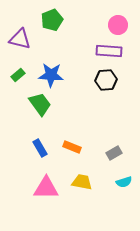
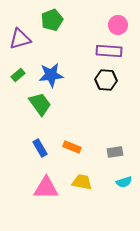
purple triangle: rotated 30 degrees counterclockwise
blue star: rotated 10 degrees counterclockwise
black hexagon: rotated 10 degrees clockwise
gray rectangle: moved 1 px right, 1 px up; rotated 21 degrees clockwise
